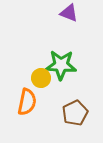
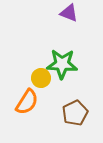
green star: moved 1 px right, 1 px up
orange semicircle: rotated 20 degrees clockwise
